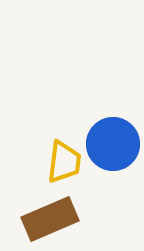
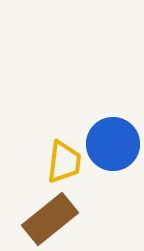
brown rectangle: rotated 16 degrees counterclockwise
